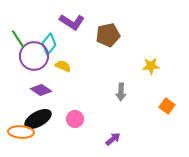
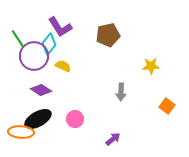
purple L-shape: moved 12 px left, 5 px down; rotated 25 degrees clockwise
